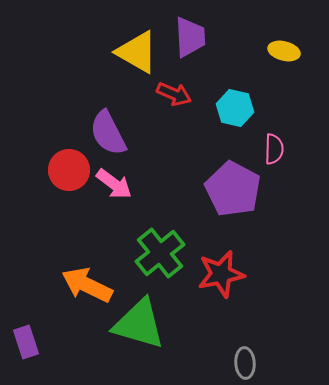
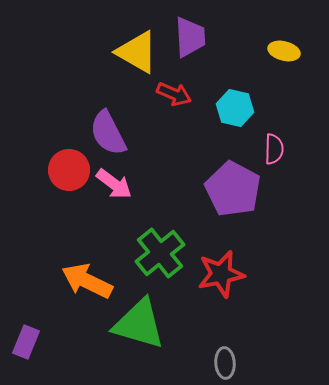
orange arrow: moved 4 px up
purple rectangle: rotated 40 degrees clockwise
gray ellipse: moved 20 px left
